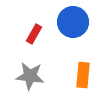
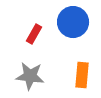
orange rectangle: moved 1 px left
